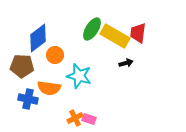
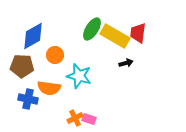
blue diamond: moved 5 px left, 2 px up; rotated 8 degrees clockwise
